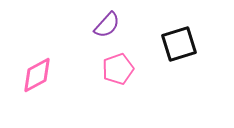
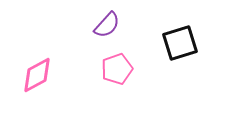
black square: moved 1 px right, 1 px up
pink pentagon: moved 1 px left
